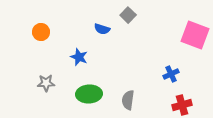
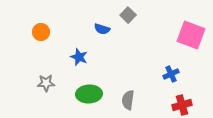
pink square: moved 4 px left
